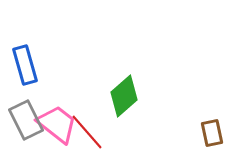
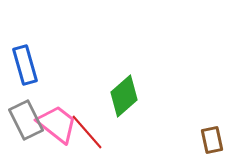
brown rectangle: moved 7 px down
